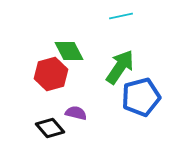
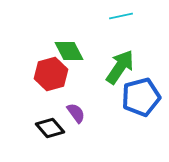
purple semicircle: rotated 40 degrees clockwise
